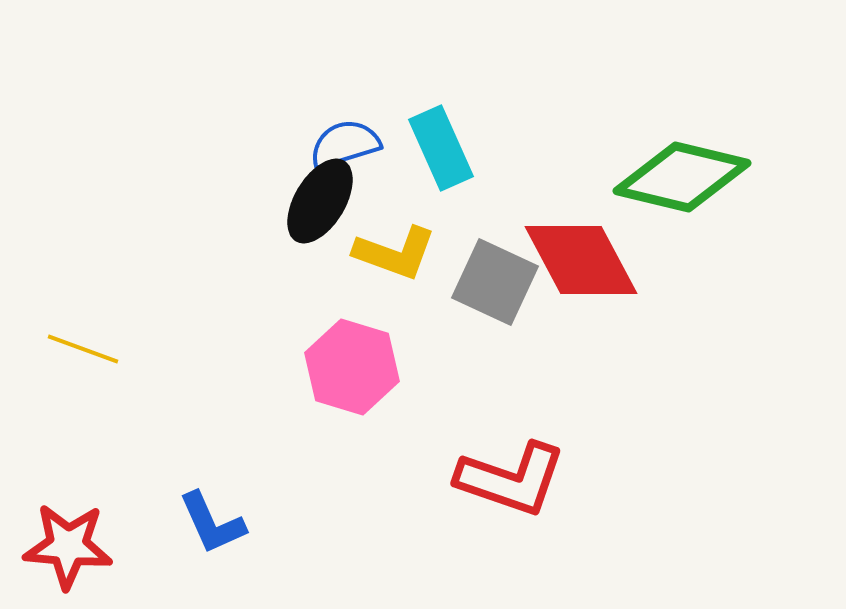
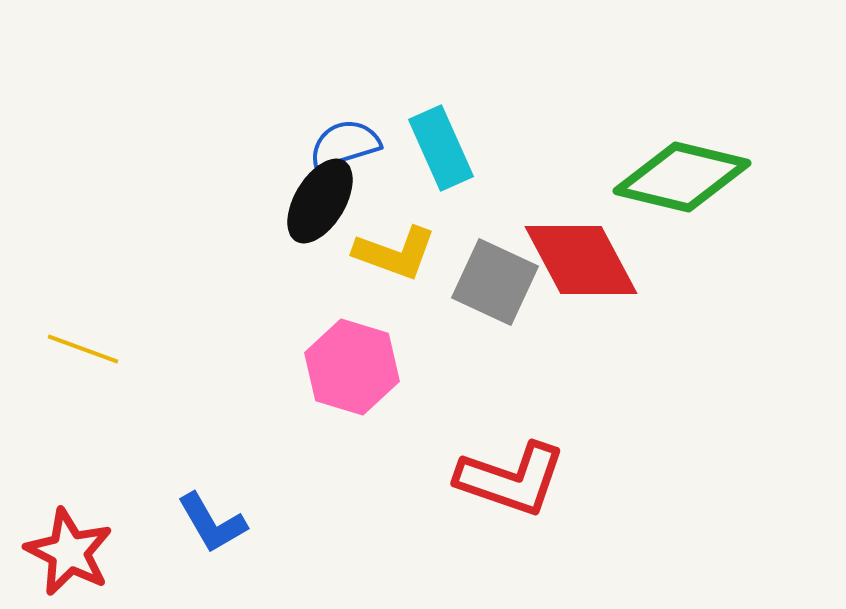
blue L-shape: rotated 6 degrees counterclockwise
red star: moved 1 px right, 6 px down; rotated 22 degrees clockwise
